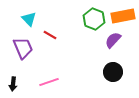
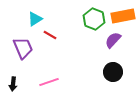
cyan triangle: moved 6 px right; rotated 42 degrees clockwise
